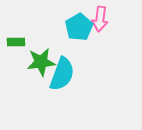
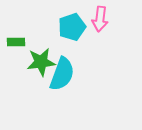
cyan pentagon: moved 7 px left; rotated 12 degrees clockwise
